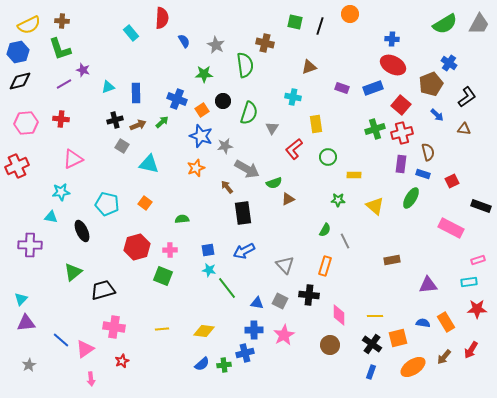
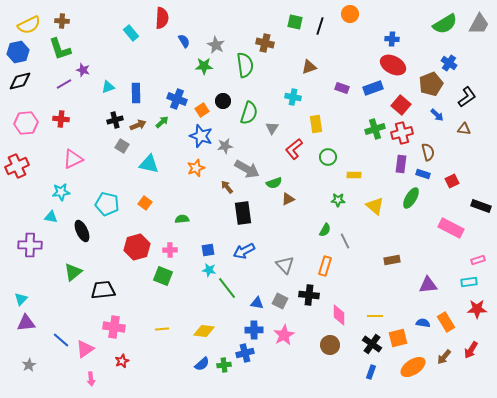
green star at (204, 74): moved 8 px up
black trapezoid at (103, 290): rotated 10 degrees clockwise
